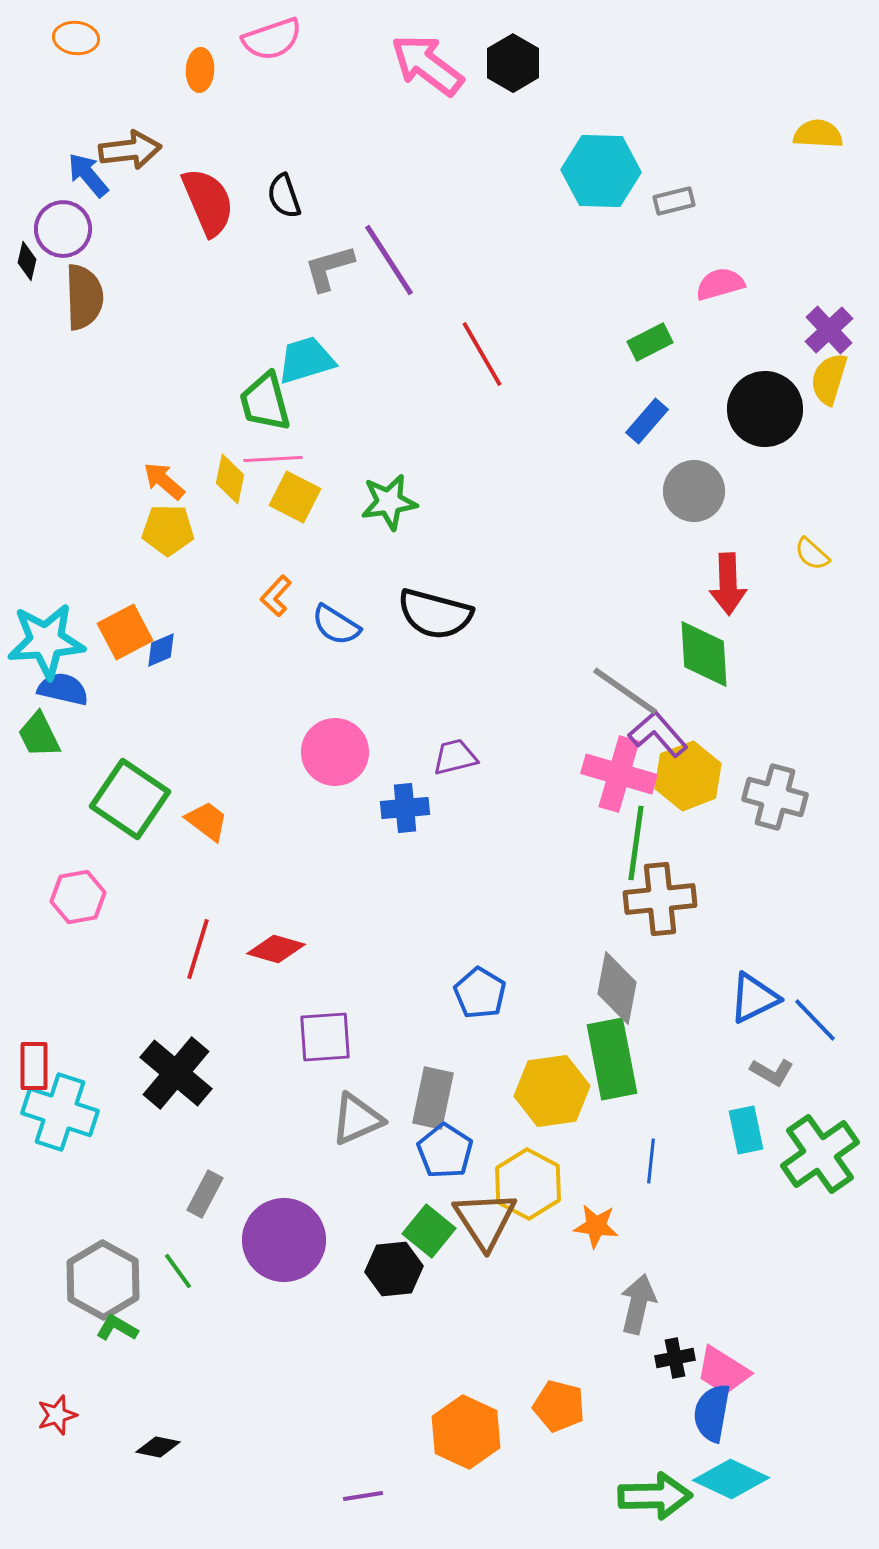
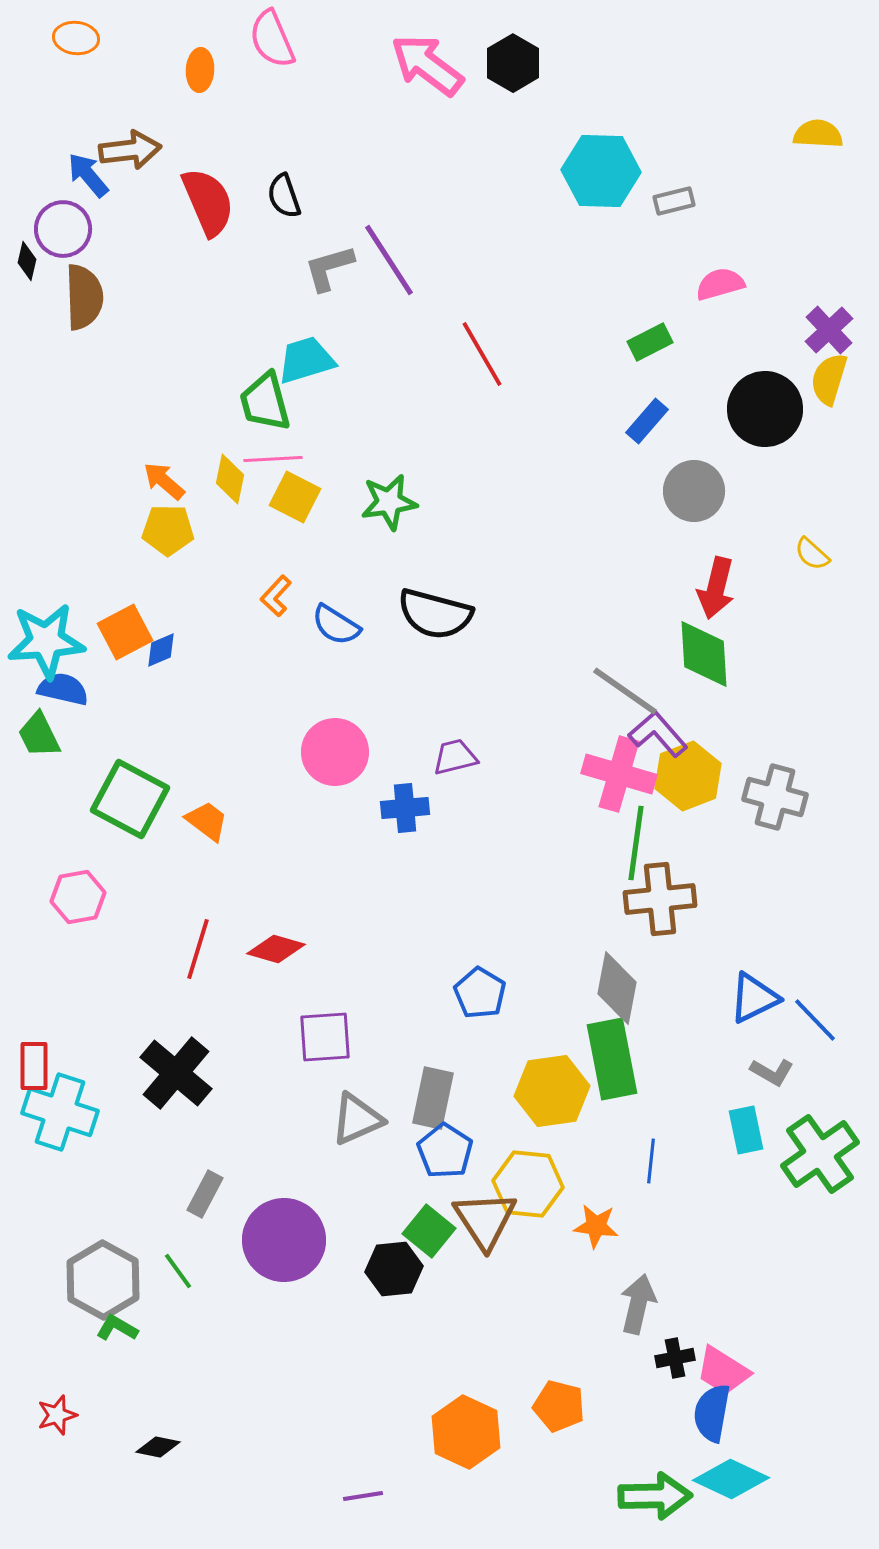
pink semicircle at (272, 39): rotated 86 degrees clockwise
red arrow at (728, 584): moved 12 px left, 4 px down; rotated 16 degrees clockwise
green square at (130, 799): rotated 6 degrees counterclockwise
yellow hexagon at (528, 1184): rotated 22 degrees counterclockwise
